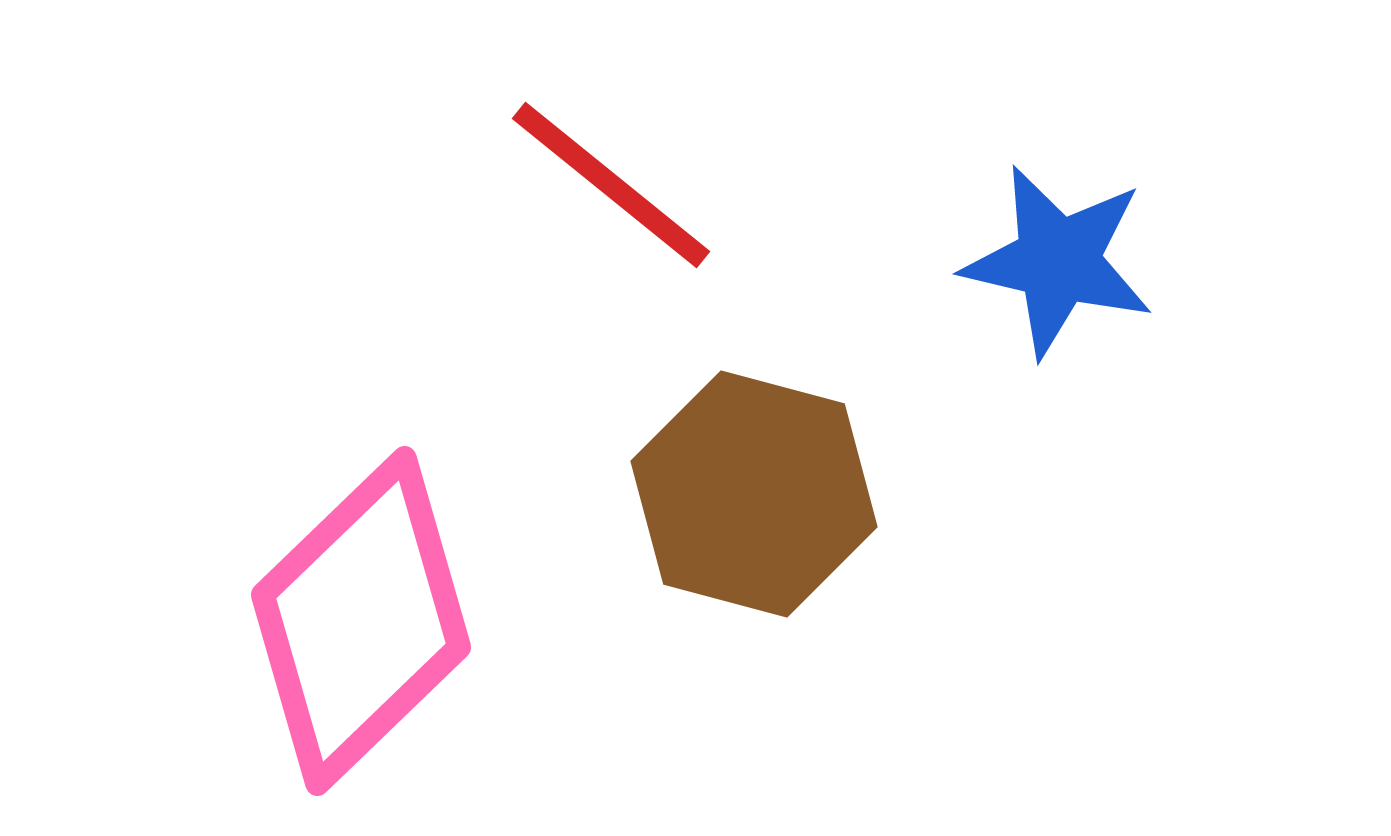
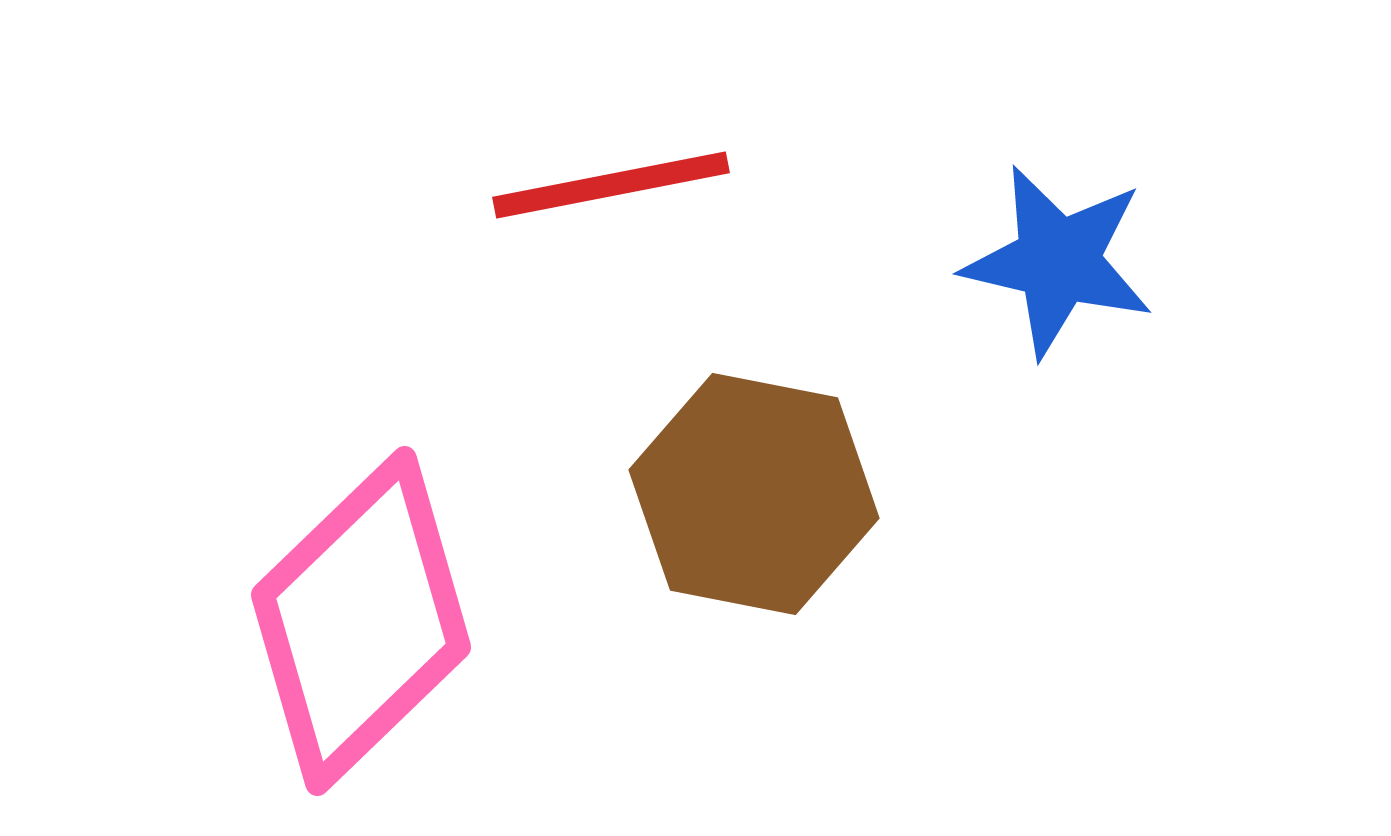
red line: rotated 50 degrees counterclockwise
brown hexagon: rotated 4 degrees counterclockwise
